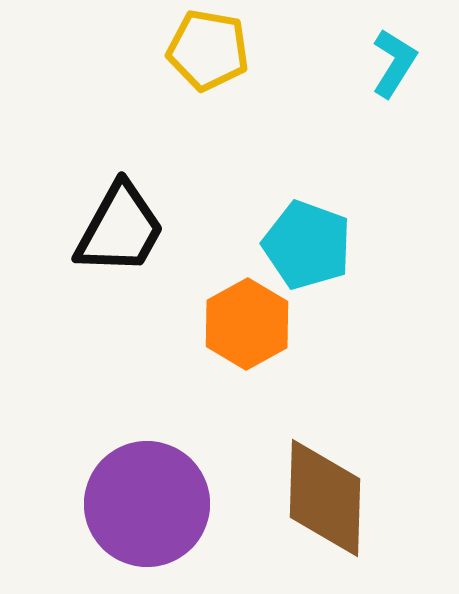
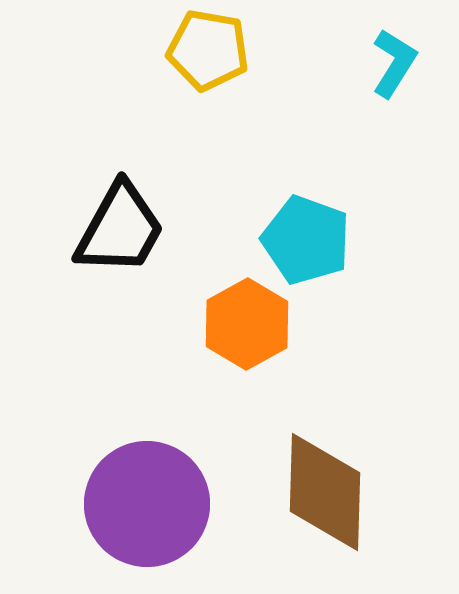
cyan pentagon: moved 1 px left, 5 px up
brown diamond: moved 6 px up
